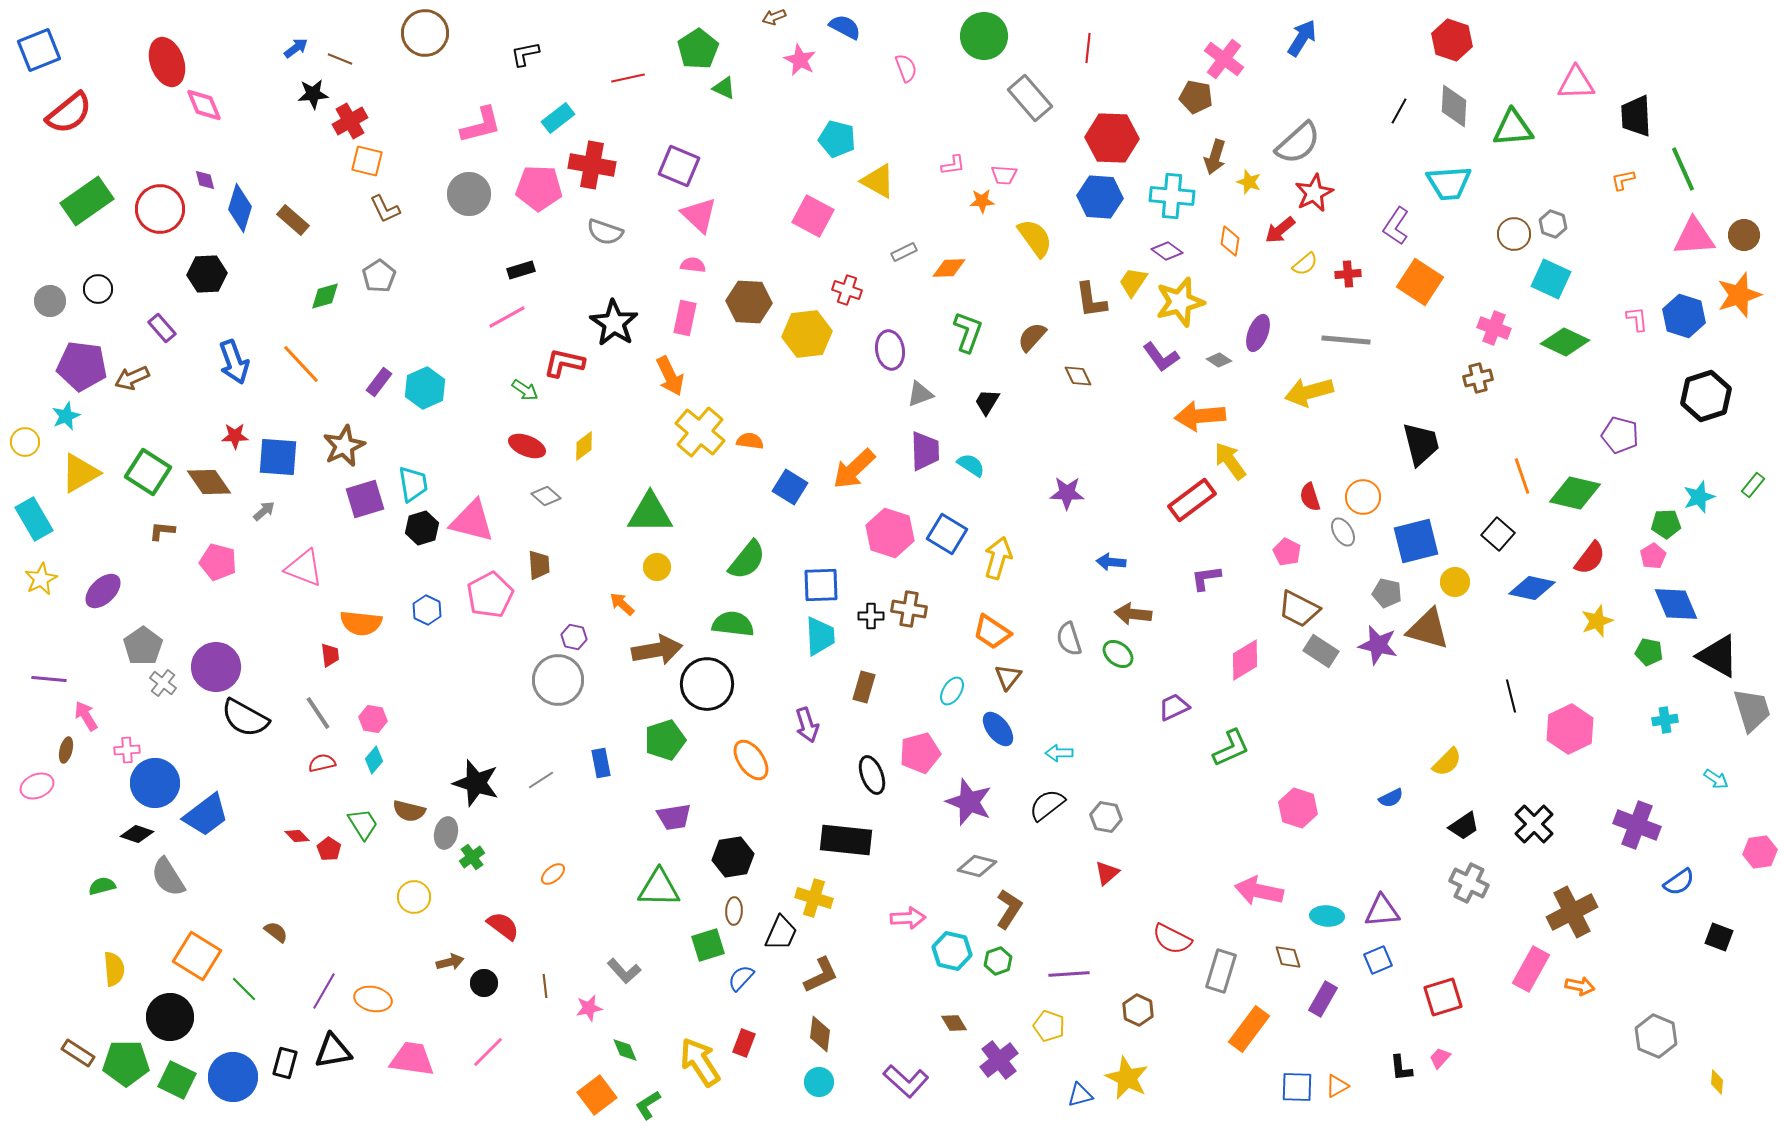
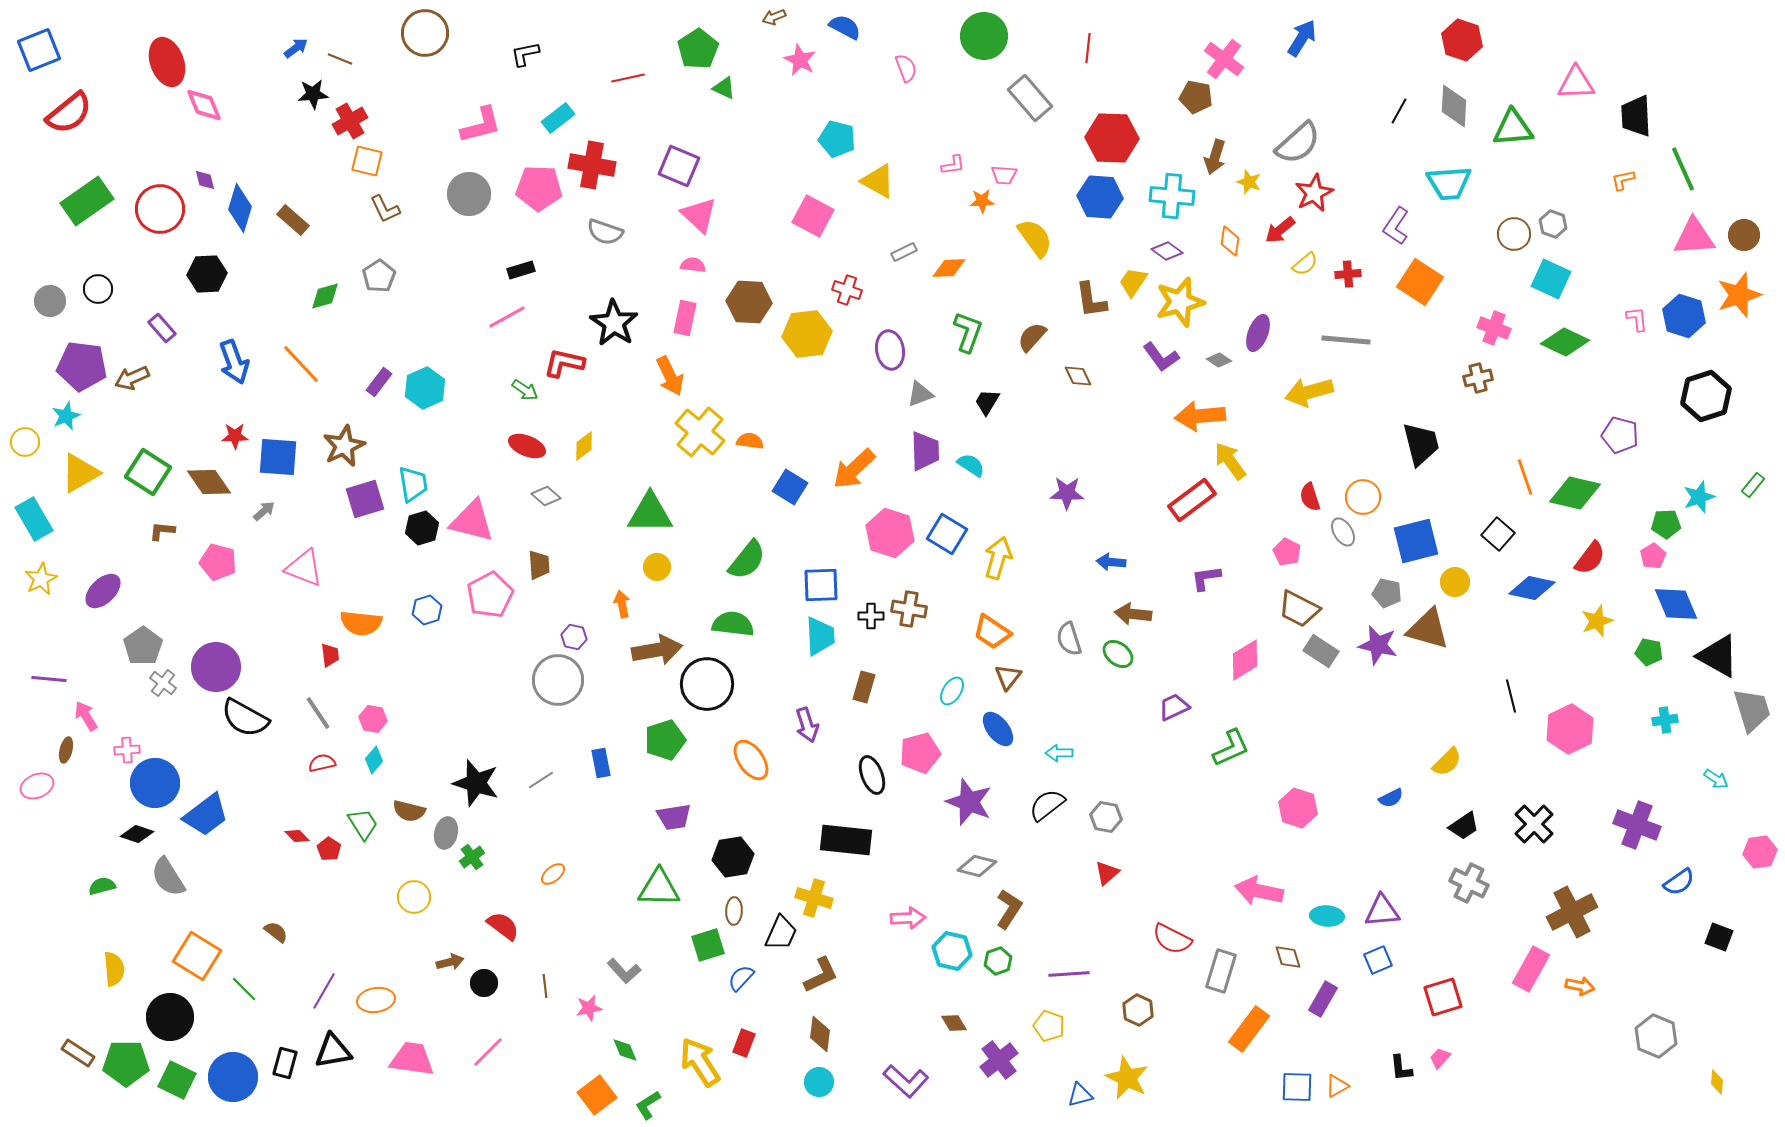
red hexagon at (1452, 40): moved 10 px right
orange line at (1522, 476): moved 3 px right, 1 px down
orange arrow at (622, 604): rotated 36 degrees clockwise
blue hexagon at (427, 610): rotated 16 degrees clockwise
orange ellipse at (373, 999): moved 3 px right, 1 px down; rotated 21 degrees counterclockwise
